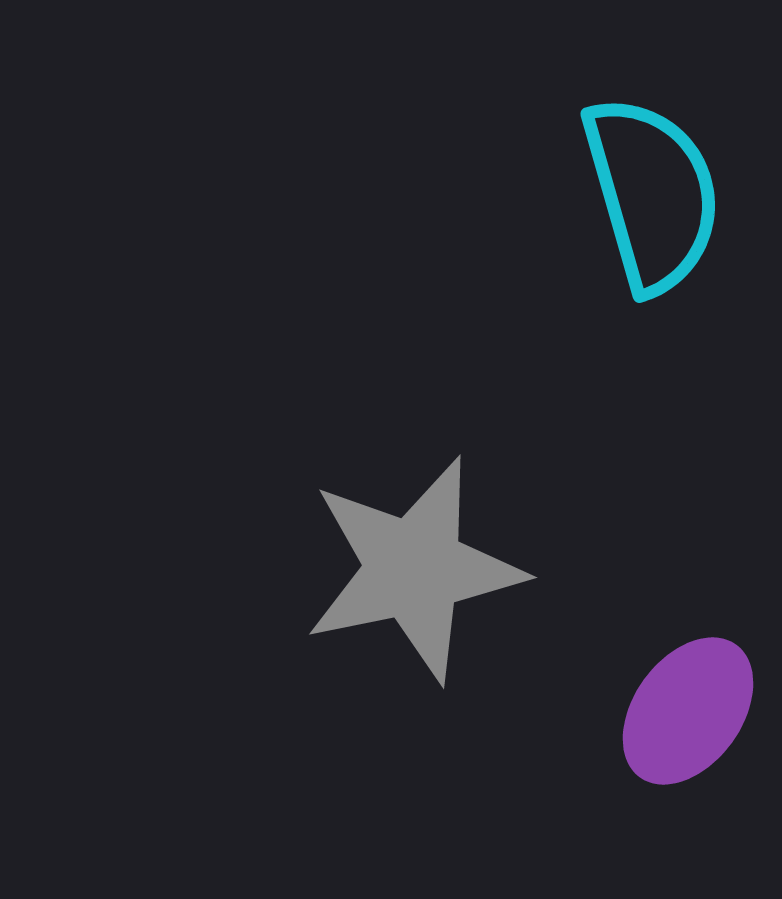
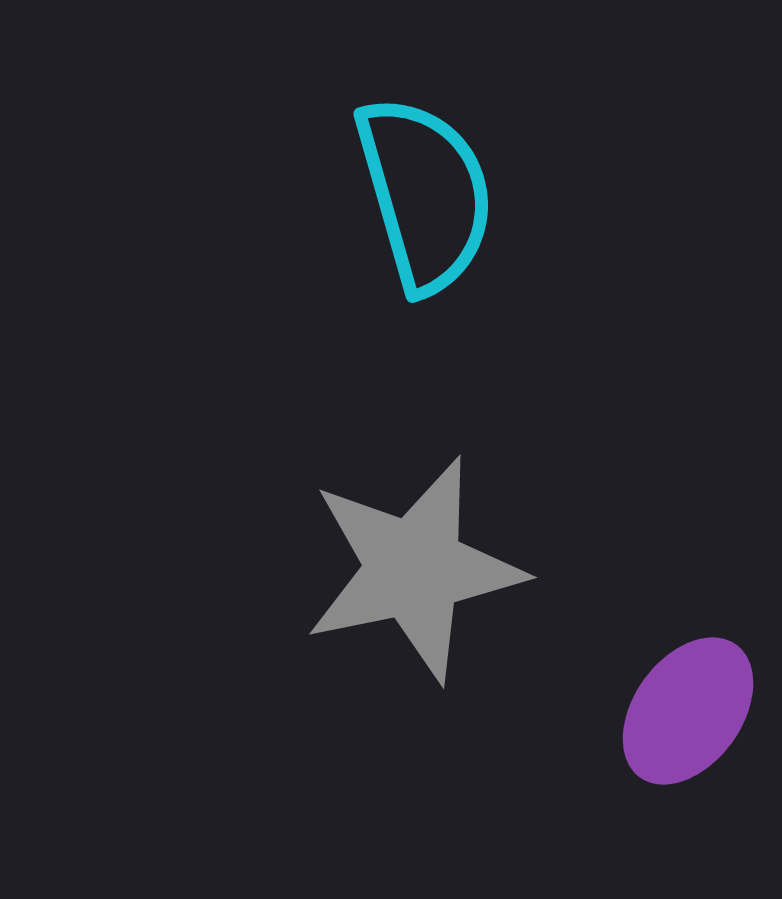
cyan semicircle: moved 227 px left
